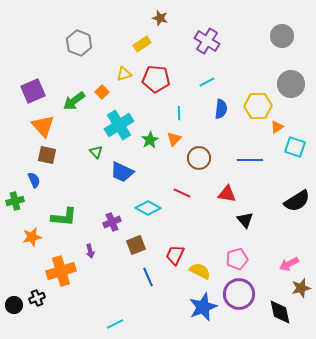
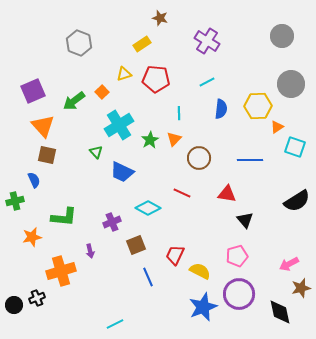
pink pentagon at (237, 259): moved 3 px up
